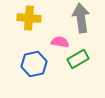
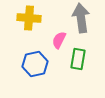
pink semicircle: moved 1 px left, 2 px up; rotated 72 degrees counterclockwise
green rectangle: rotated 50 degrees counterclockwise
blue hexagon: moved 1 px right
